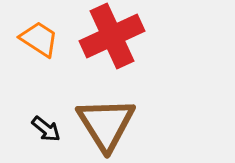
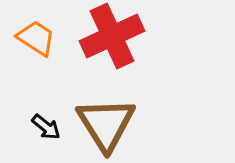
orange trapezoid: moved 3 px left, 1 px up
black arrow: moved 2 px up
